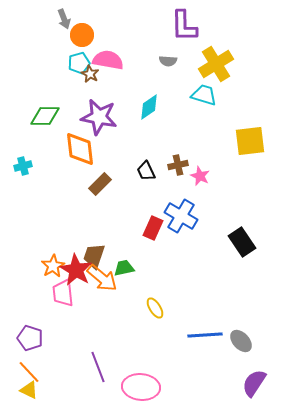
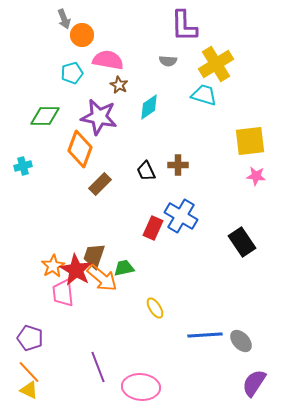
cyan pentagon: moved 7 px left, 10 px down
brown star: moved 29 px right, 11 px down
orange diamond: rotated 27 degrees clockwise
brown cross: rotated 12 degrees clockwise
pink star: moved 56 px right; rotated 18 degrees counterclockwise
